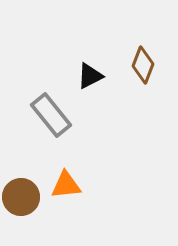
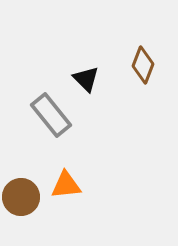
black triangle: moved 4 px left, 3 px down; rotated 48 degrees counterclockwise
